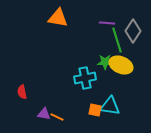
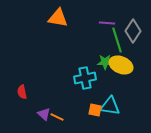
purple triangle: rotated 32 degrees clockwise
